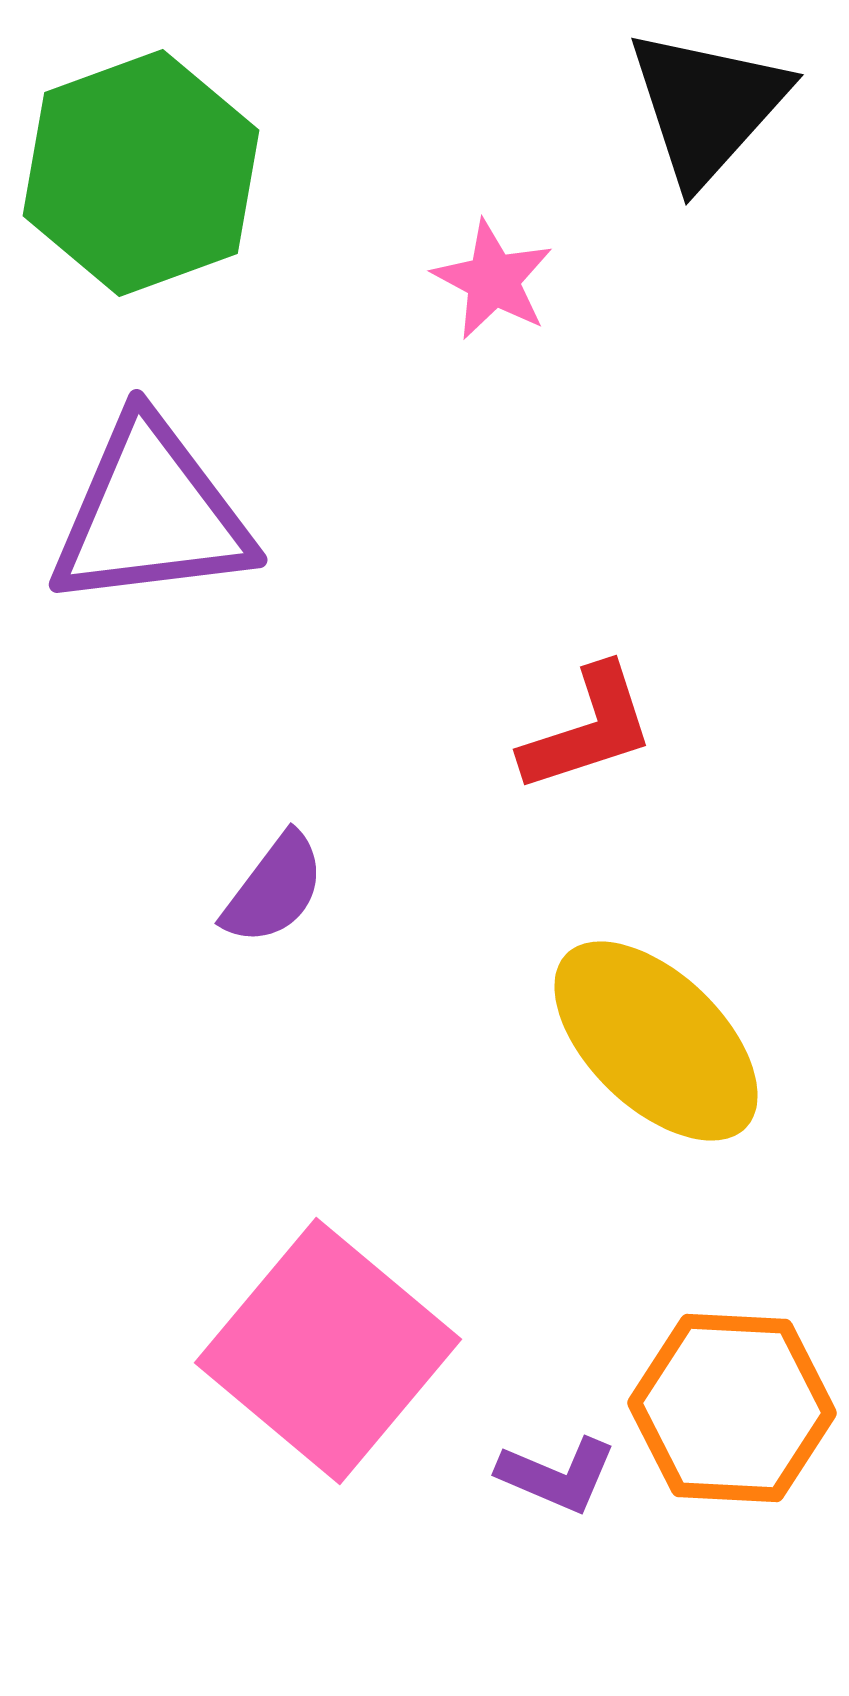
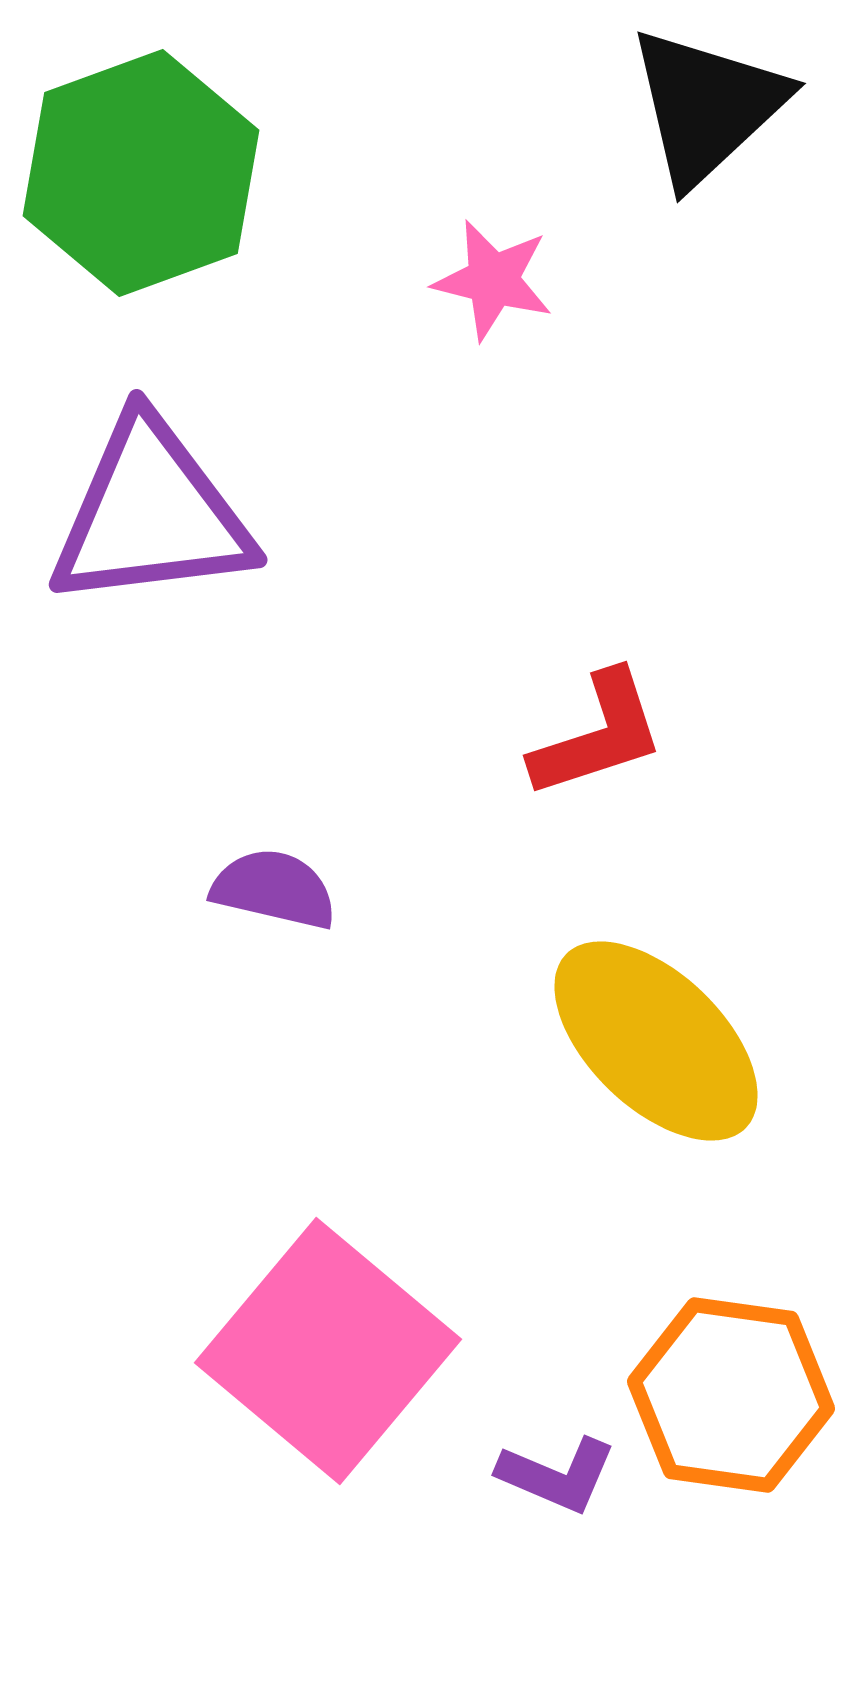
black triangle: rotated 5 degrees clockwise
pink star: rotated 14 degrees counterclockwise
red L-shape: moved 10 px right, 6 px down
purple semicircle: rotated 114 degrees counterclockwise
orange hexagon: moved 1 px left, 13 px up; rotated 5 degrees clockwise
